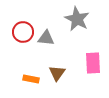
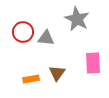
orange rectangle: rotated 21 degrees counterclockwise
